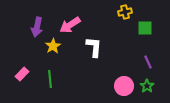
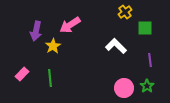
yellow cross: rotated 24 degrees counterclockwise
purple arrow: moved 1 px left, 4 px down
white L-shape: moved 22 px right, 1 px up; rotated 50 degrees counterclockwise
purple line: moved 2 px right, 2 px up; rotated 16 degrees clockwise
green line: moved 1 px up
pink circle: moved 2 px down
